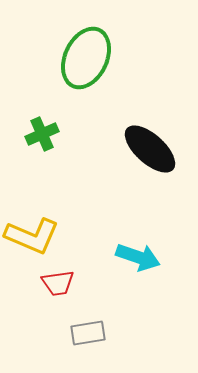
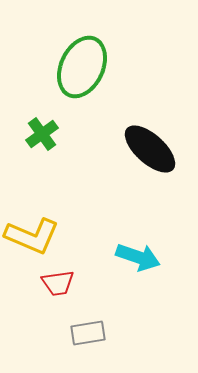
green ellipse: moved 4 px left, 9 px down
green cross: rotated 12 degrees counterclockwise
